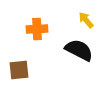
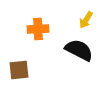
yellow arrow: rotated 108 degrees counterclockwise
orange cross: moved 1 px right
